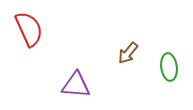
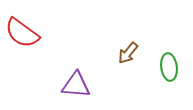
red semicircle: moved 7 px left, 4 px down; rotated 150 degrees clockwise
